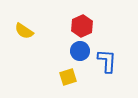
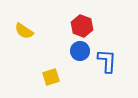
red hexagon: rotated 15 degrees counterclockwise
yellow square: moved 17 px left
